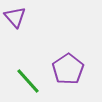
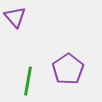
green line: rotated 52 degrees clockwise
